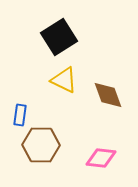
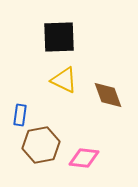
black square: rotated 30 degrees clockwise
brown hexagon: rotated 12 degrees counterclockwise
pink diamond: moved 17 px left
